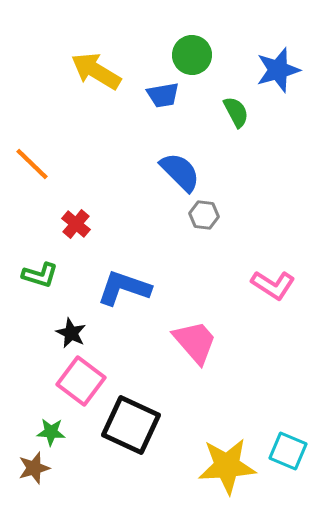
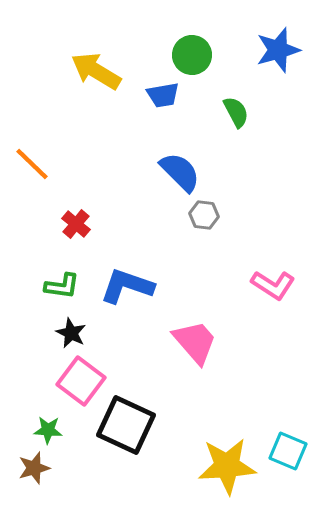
blue star: moved 20 px up
green L-shape: moved 22 px right, 11 px down; rotated 9 degrees counterclockwise
blue L-shape: moved 3 px right, 2 px up
black square: moved 5 px left
green star: moved 3 px left, 2 px up
